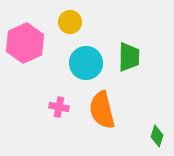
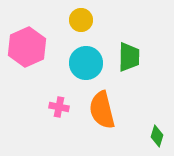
yellow circle: moved 11 px right, 2 px up
pink hexagon: moved 2 px right, 4 px down
